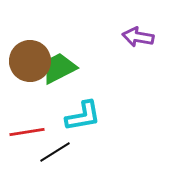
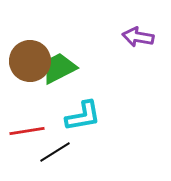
red line: moved 1 px up
